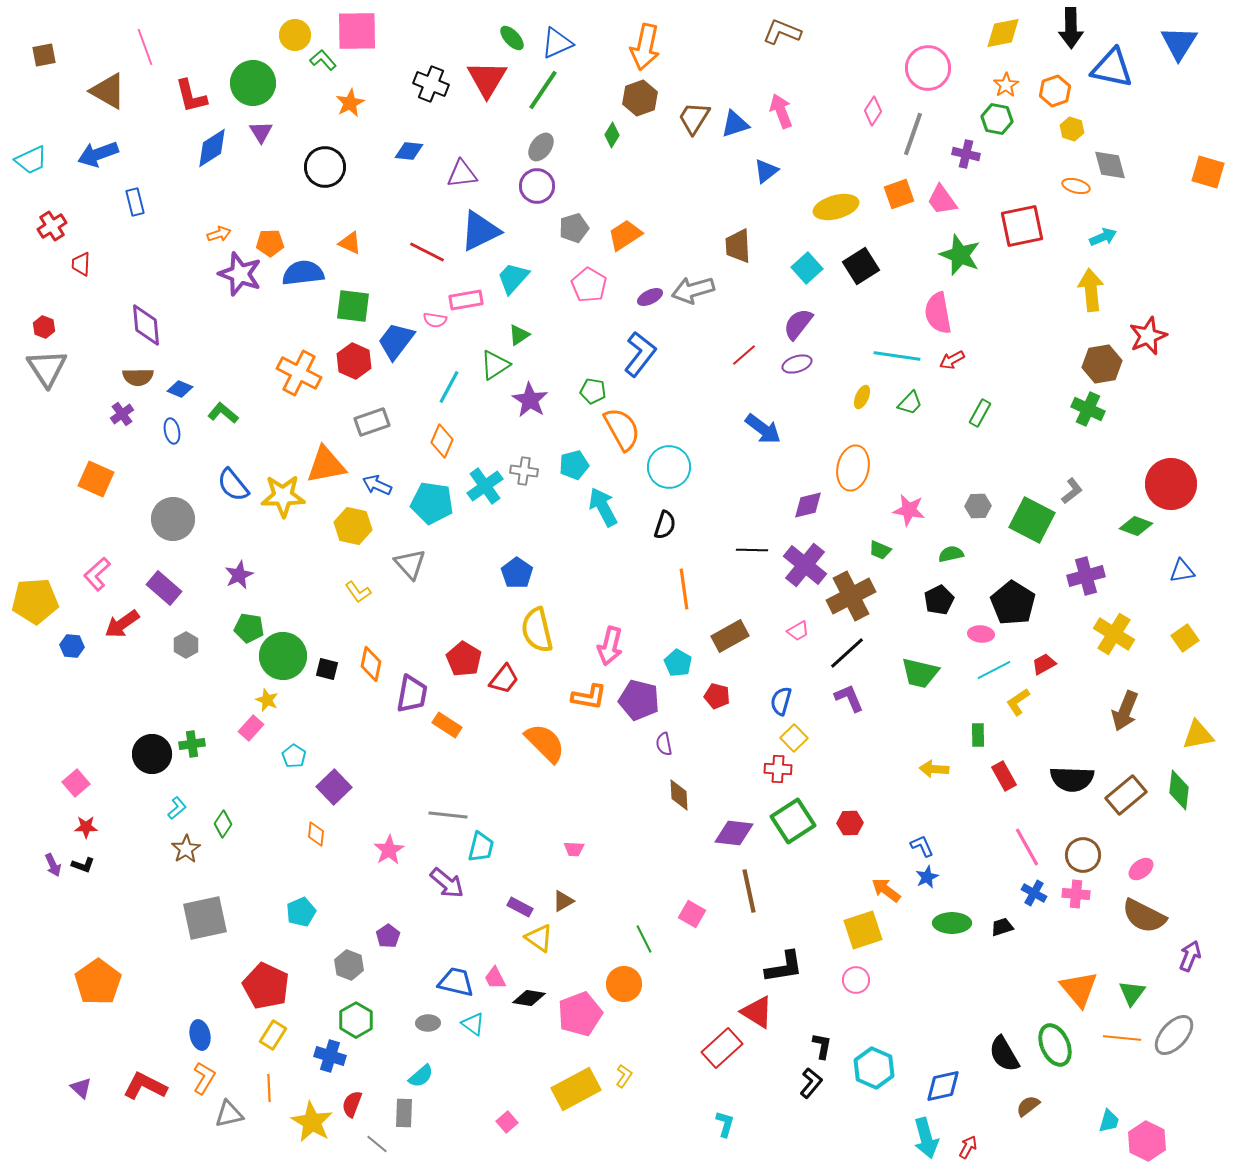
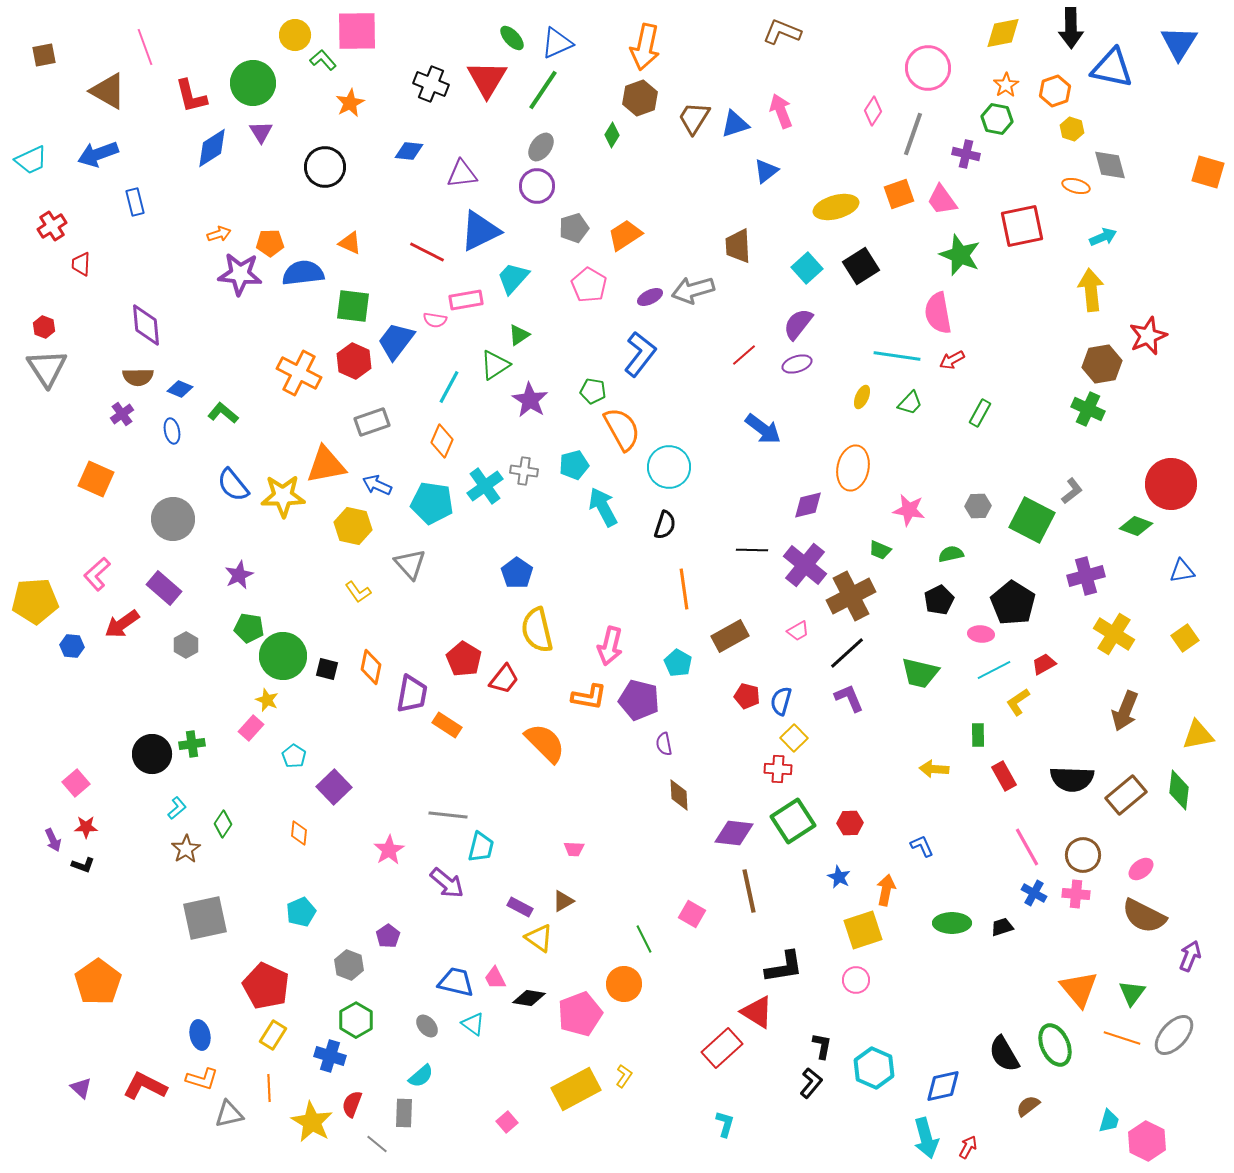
purple star at (240, 274): rotated 15 degrees counterclockwise
orange diamond at (371, 664): moved 3 px down
red pentagon at (717, 696): moved 30 px right
orange diamond at (316, 834): moved 17 px left, 1 px up
purple arrow at (53, 865): moved 25 px up
blue star at (927, 877): moved 88 px left; rotated 20 degrees counterclockwise
orange arrow at (886, 890): rotated 64 degrees clockwise
gray ellipse at (428, 1023): moved 1 px left, 3 px down; rotated 50 degrees clockwise
orange line at (1122, 1038): rotated 12 degrees clockwise
orange L-shape at (204, 1078): moved 2 px left, 1 px down; rotated 76 degrees clockwise
